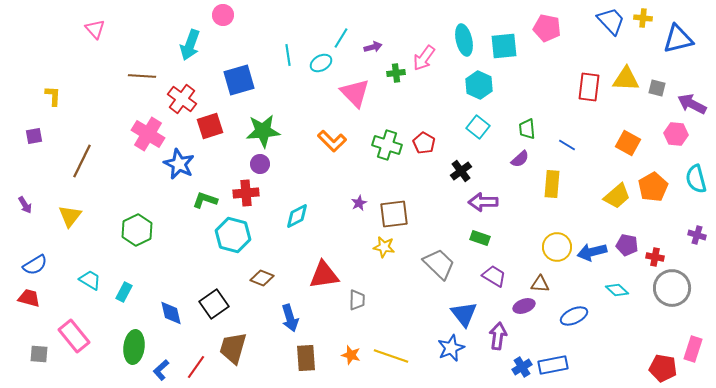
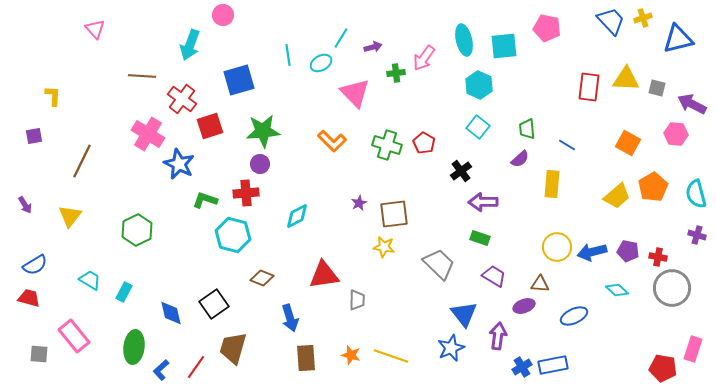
yellow cross at (643, 18): rotated 24 degrees counterclockwise
cyan semicircle at (696, 179): moved 15 px down
purple pentagon at (627, 245): moved 1 px right, 6 px down
red cross at (655, 257): moved 3 px right
